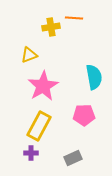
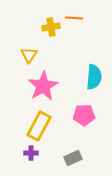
yellow triangle: rotated 36 degrees counterclockwise
cyan semicircle: rotated 15 degrees clockwise
